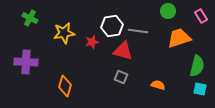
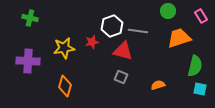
green cross: rotated 14 degrees counterclockwise
white hexagon: rotated 10 degrees counterclockwise
yellow star: moved 15 px down
purple cross: moved 2 px right, 1 px up
green semicircle: moved 2 px left
orange semicircle: rotated 32 degrees counterclockwise
